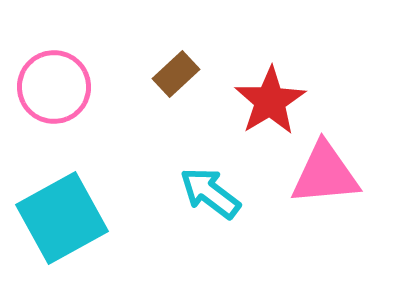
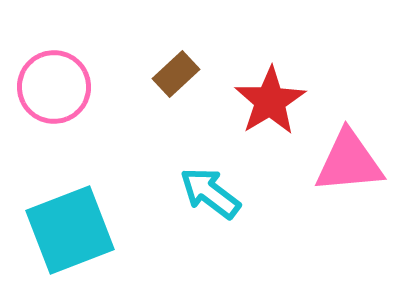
pink triangle: moved 24 px right, 12 px up
cyan square: moved 8 px right, 12 px down; rotated 8 degrees clockwise
